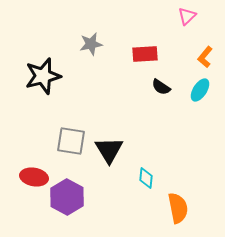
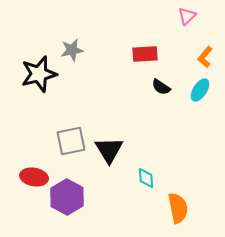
gray star: moved 19 px left, 6 px down
black star: moved 4 px left, 2 px up
gray square: rotated 20 degrees counterclockwise
cyan diamond: rotated 10 degrees counterclockwise
